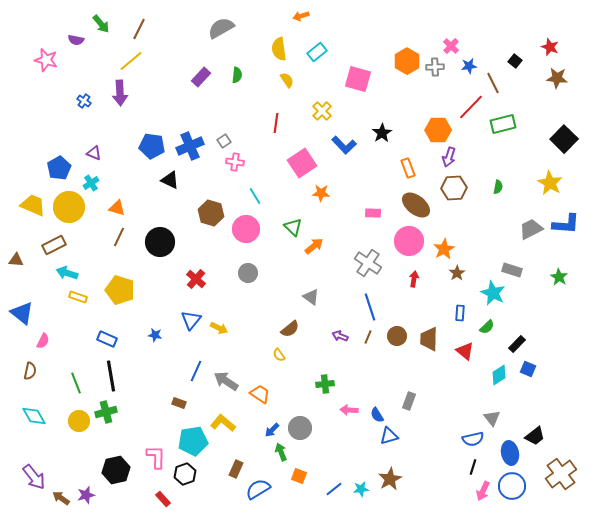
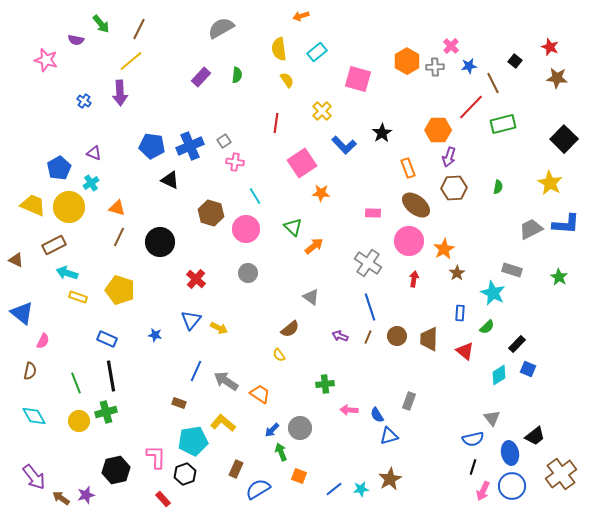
brown triangle at (16, 260): rotated 21 degrees clockwise
